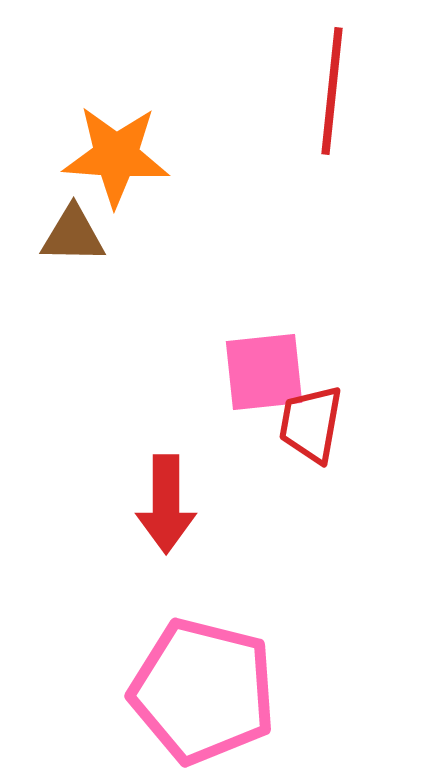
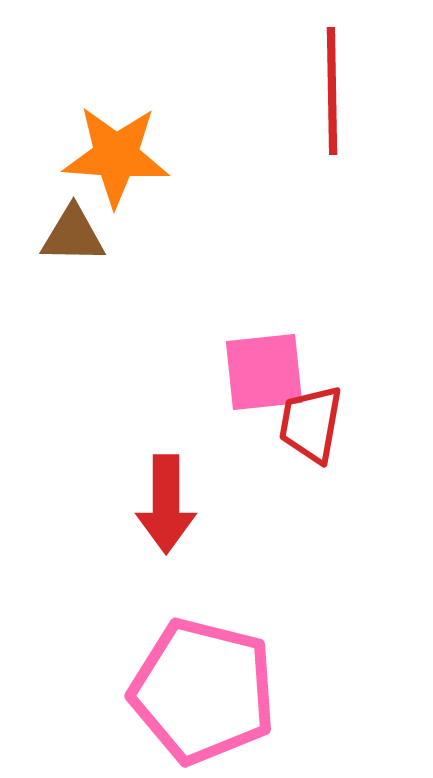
red line: rotated 7 degrees counterclockwise
